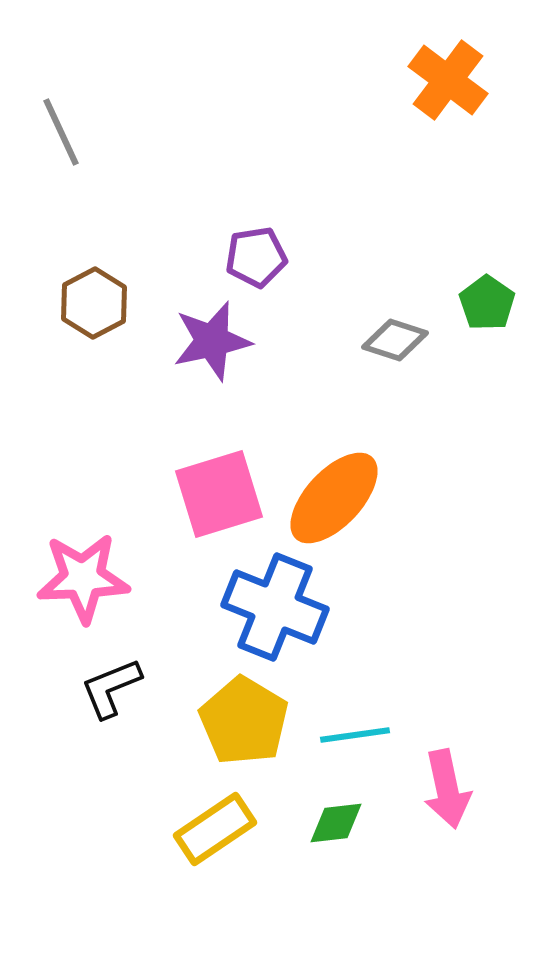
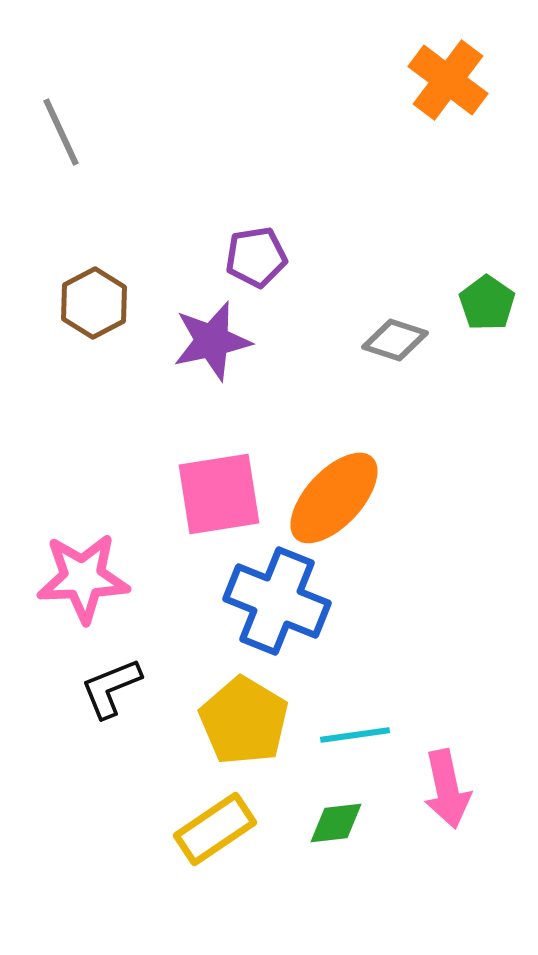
pink square: rotated 8 degrees clockwise
blue cross: moved 2 px right, 6 px up
